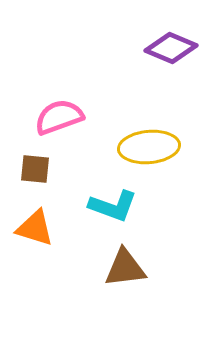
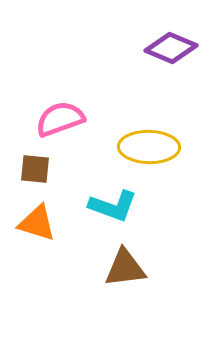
pink semicircle: moved 1 px right, 2 px down
yellow ellipse: rotated 6 degrees clockwise
orange triangle: moved 2 px right, 5 px up
